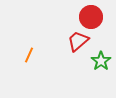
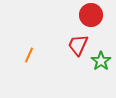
red circle: moved 2 px up
red trapezoid: moved 4 px down; rotated 25 degrees counterclockwise
